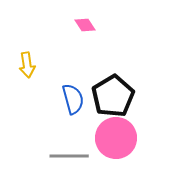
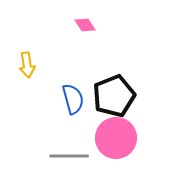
black pentagon: moved 1 px right; rotated 9 degrees clockwise
